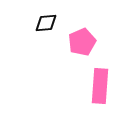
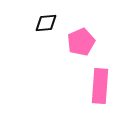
pink pentagon: moved 1 px left
